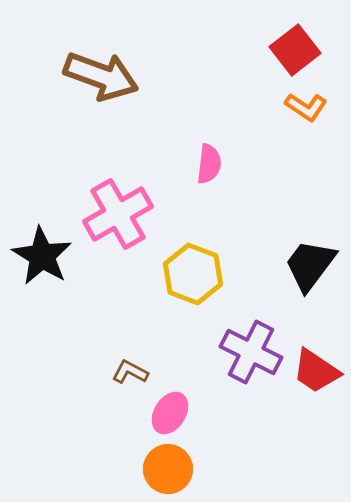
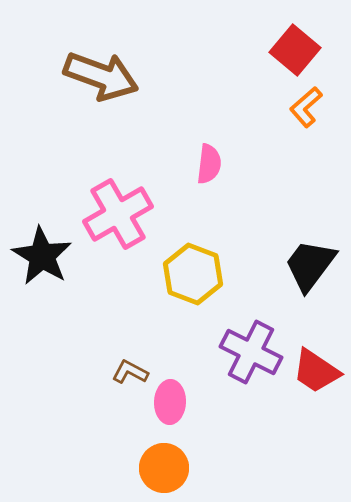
red square: rotated 12 degrees counterclockwise
orange L-shape: rotated 105 degrees clockwise
pink ellipse: moved 11 px up; rotated 30 degrees counterclockwise
orange circle: moved 4 px left, 1 px up
